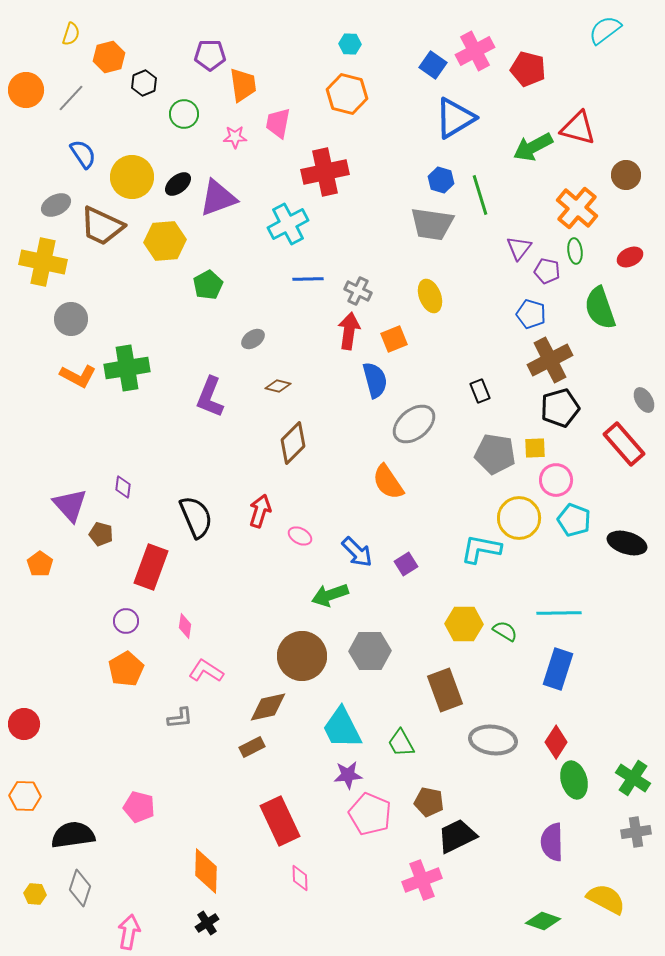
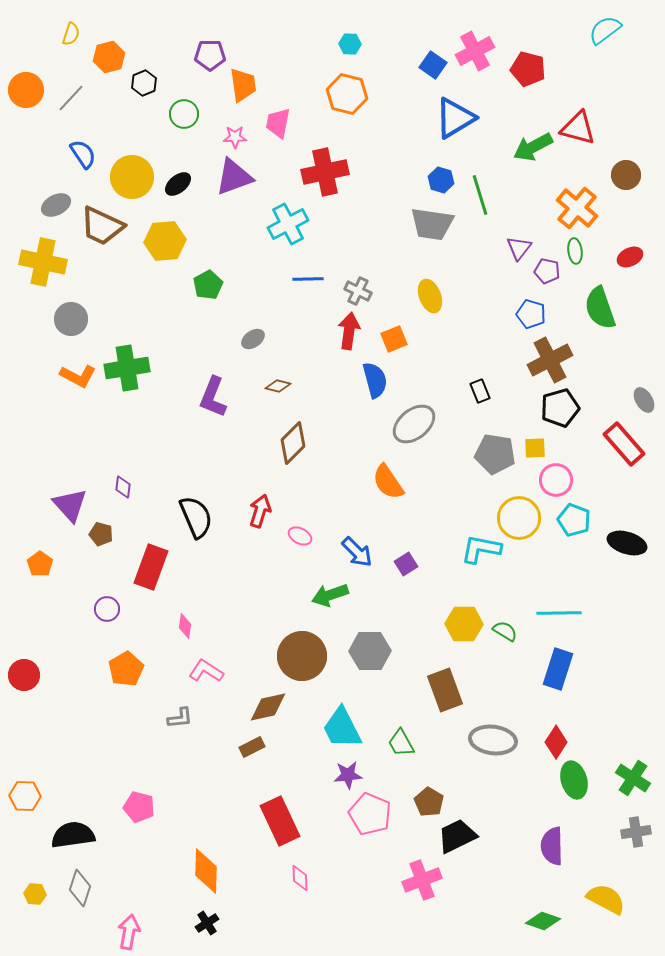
purple triangle at (218, 198): moved 16 px right, 21 px up
purple L-shape at (210, 397): moved 3 px right
purple circle at (126, 621): moved 19 px left, 12 px up
red circle at (24, 724): moved 49 px up
brown pentagon at (429, 802): rotated 20 degrees clockwise
purple semicircle at (552, 842): moved 4 px down
